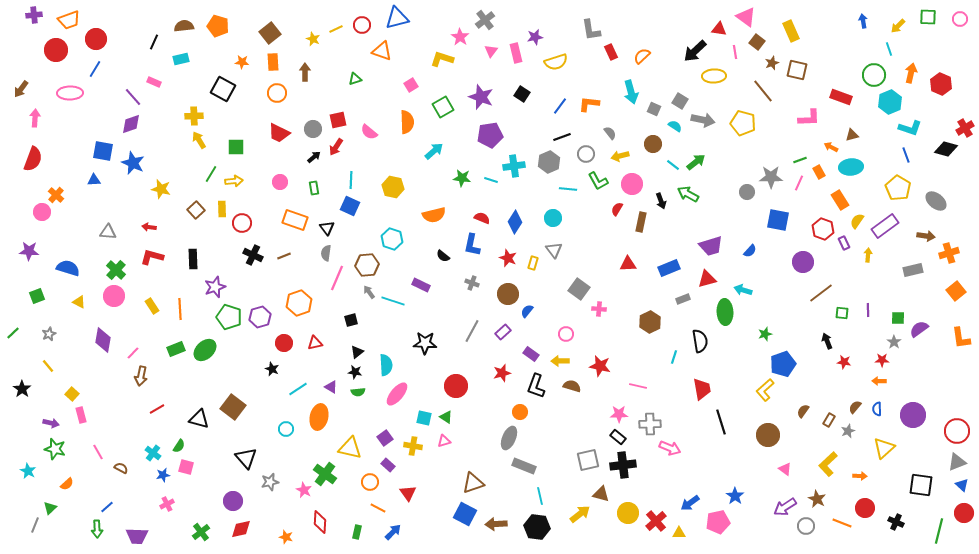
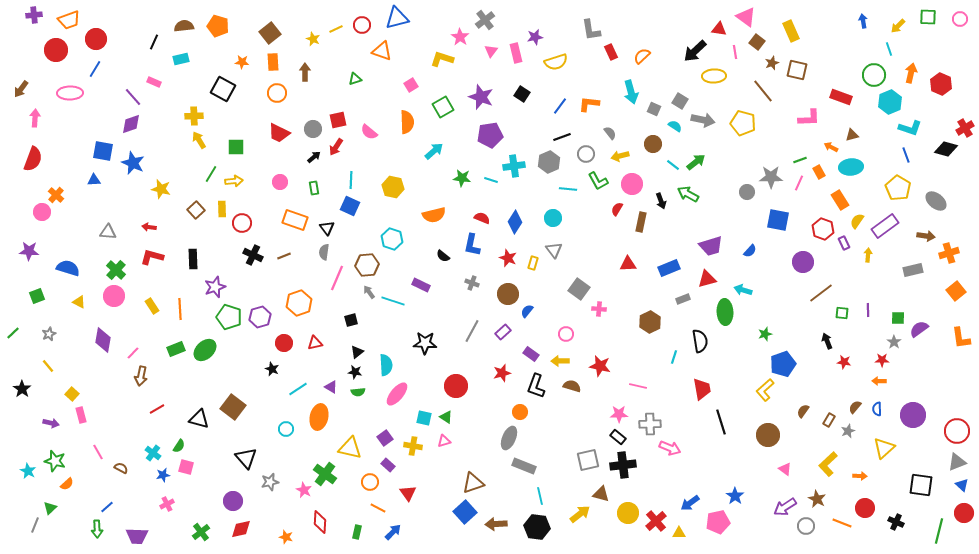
gray semicircle at (326, 253): moved 2 px left, 1 px up
green star at (55, 449): moved 12 px down
blue square at (465, 514): moved 2 px up; rotated 20 degrees clockwise
